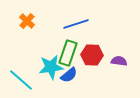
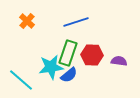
blue line: moved 2 px up
